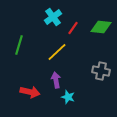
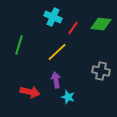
cyan cross: rotated 30 degrees counterclockwise
green diamond: moved 3 px up
